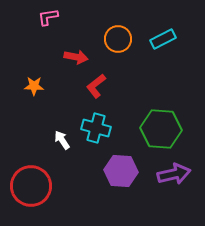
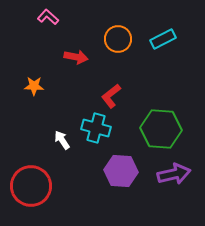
pink L-shape: rotated 50 degrees clockwise
red L-shape: moved 15 px right, 10 px down
